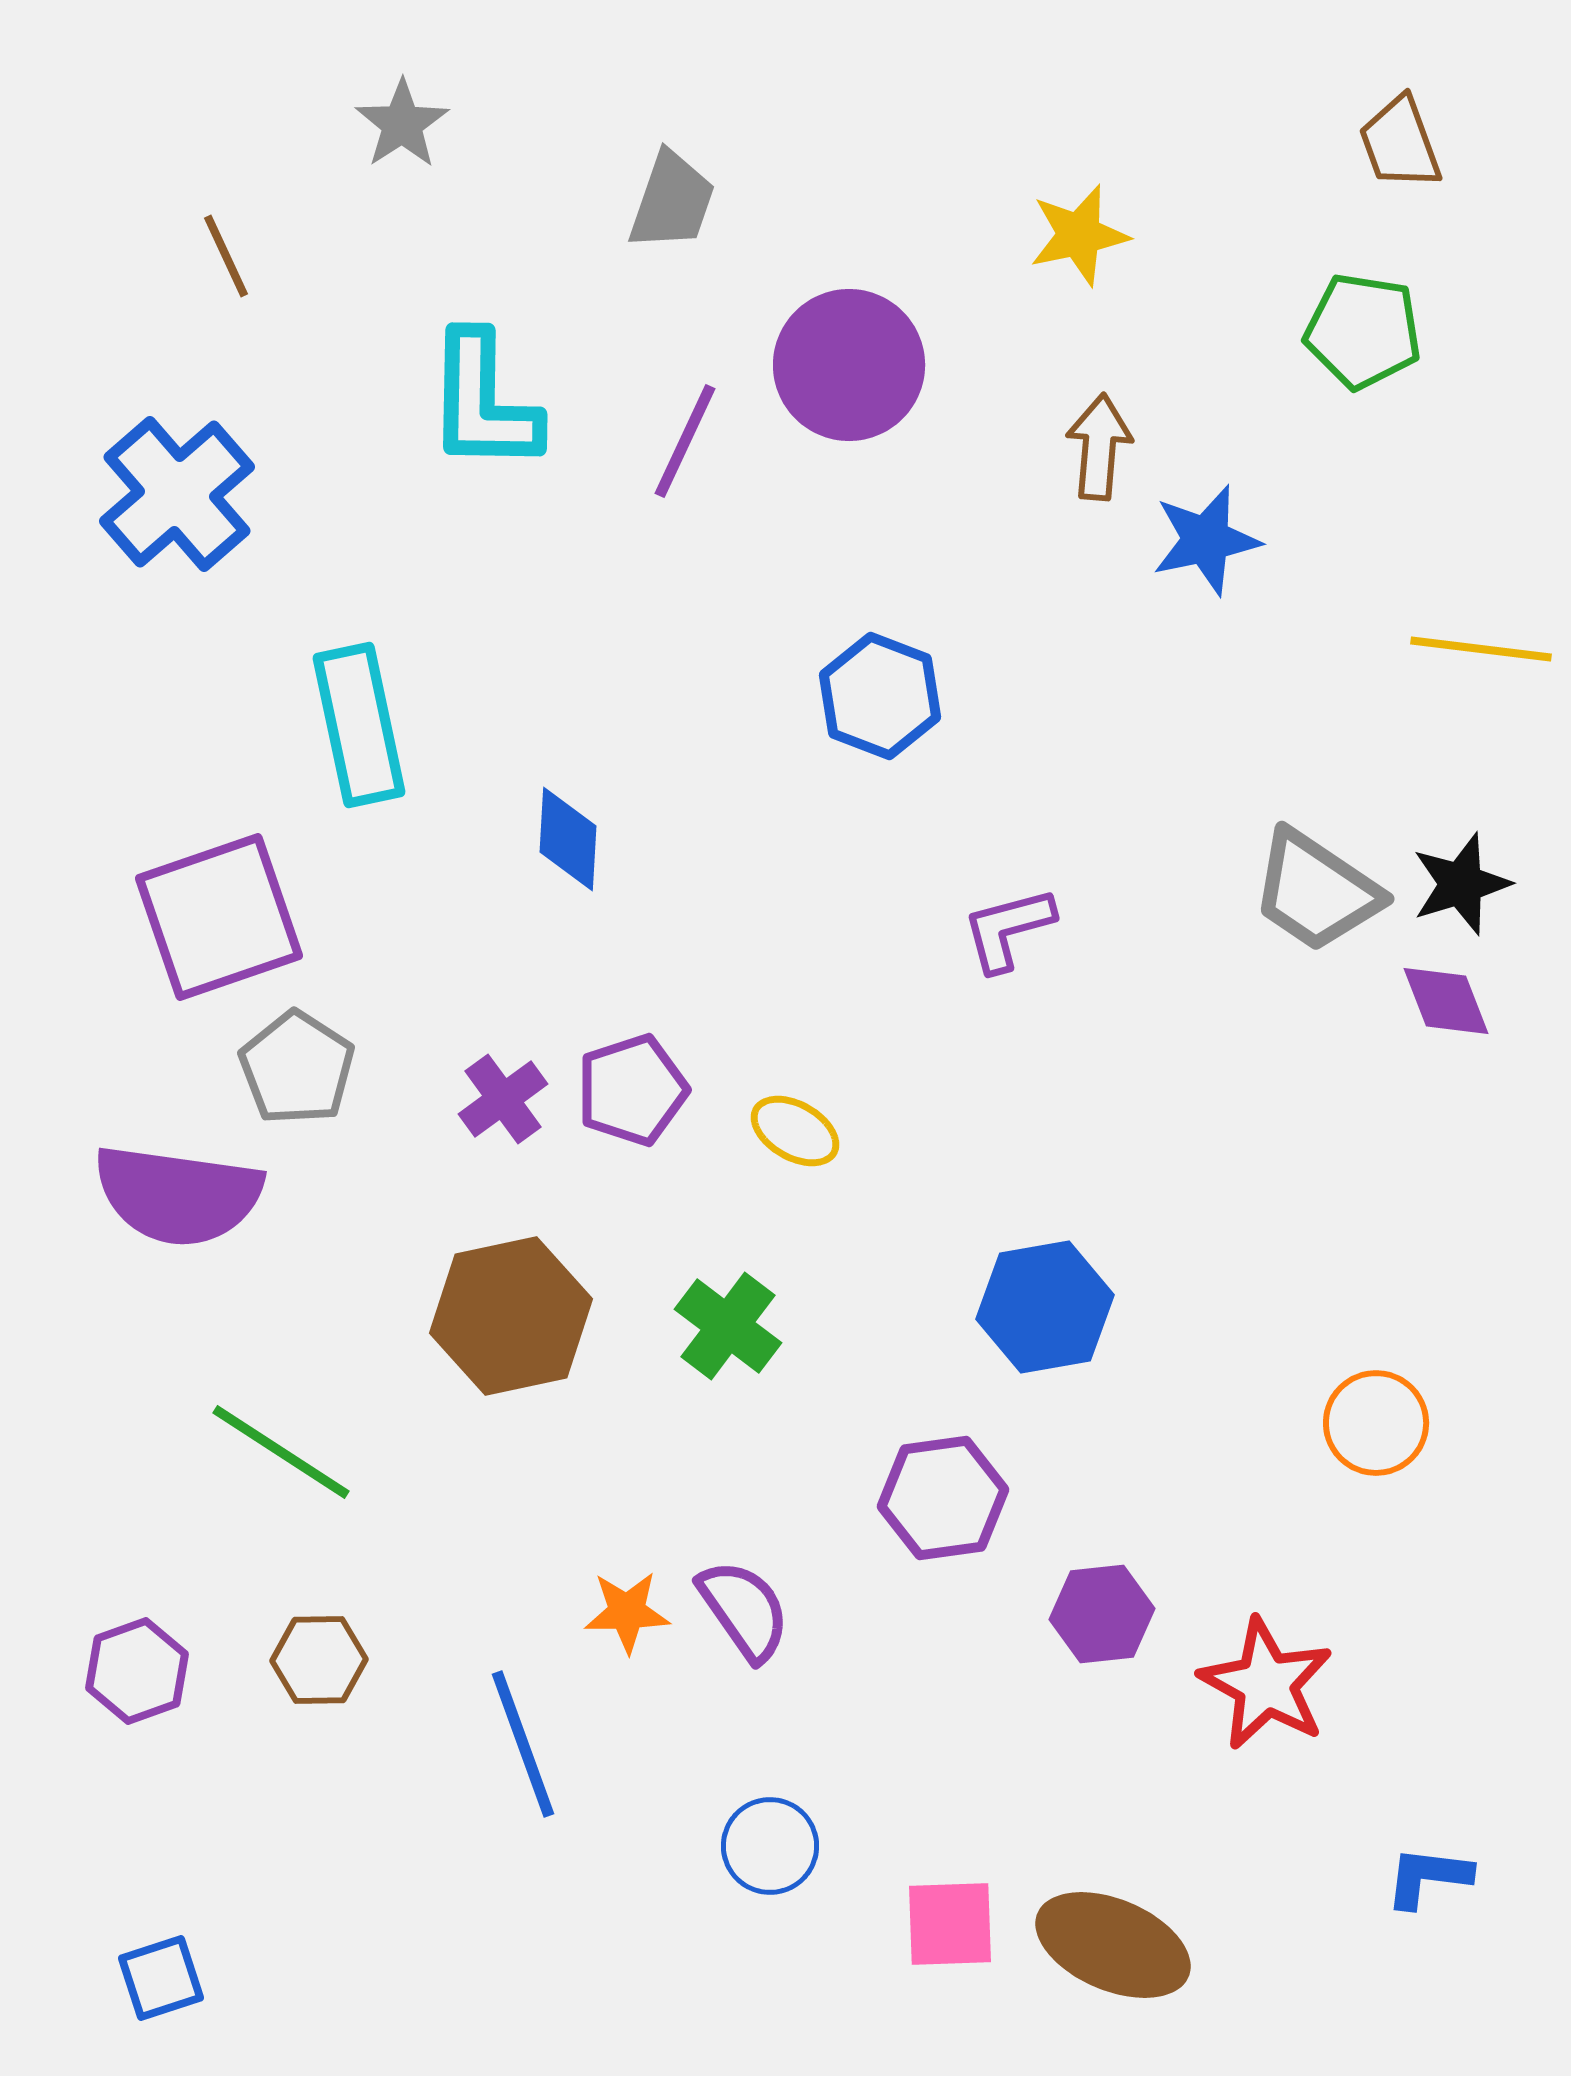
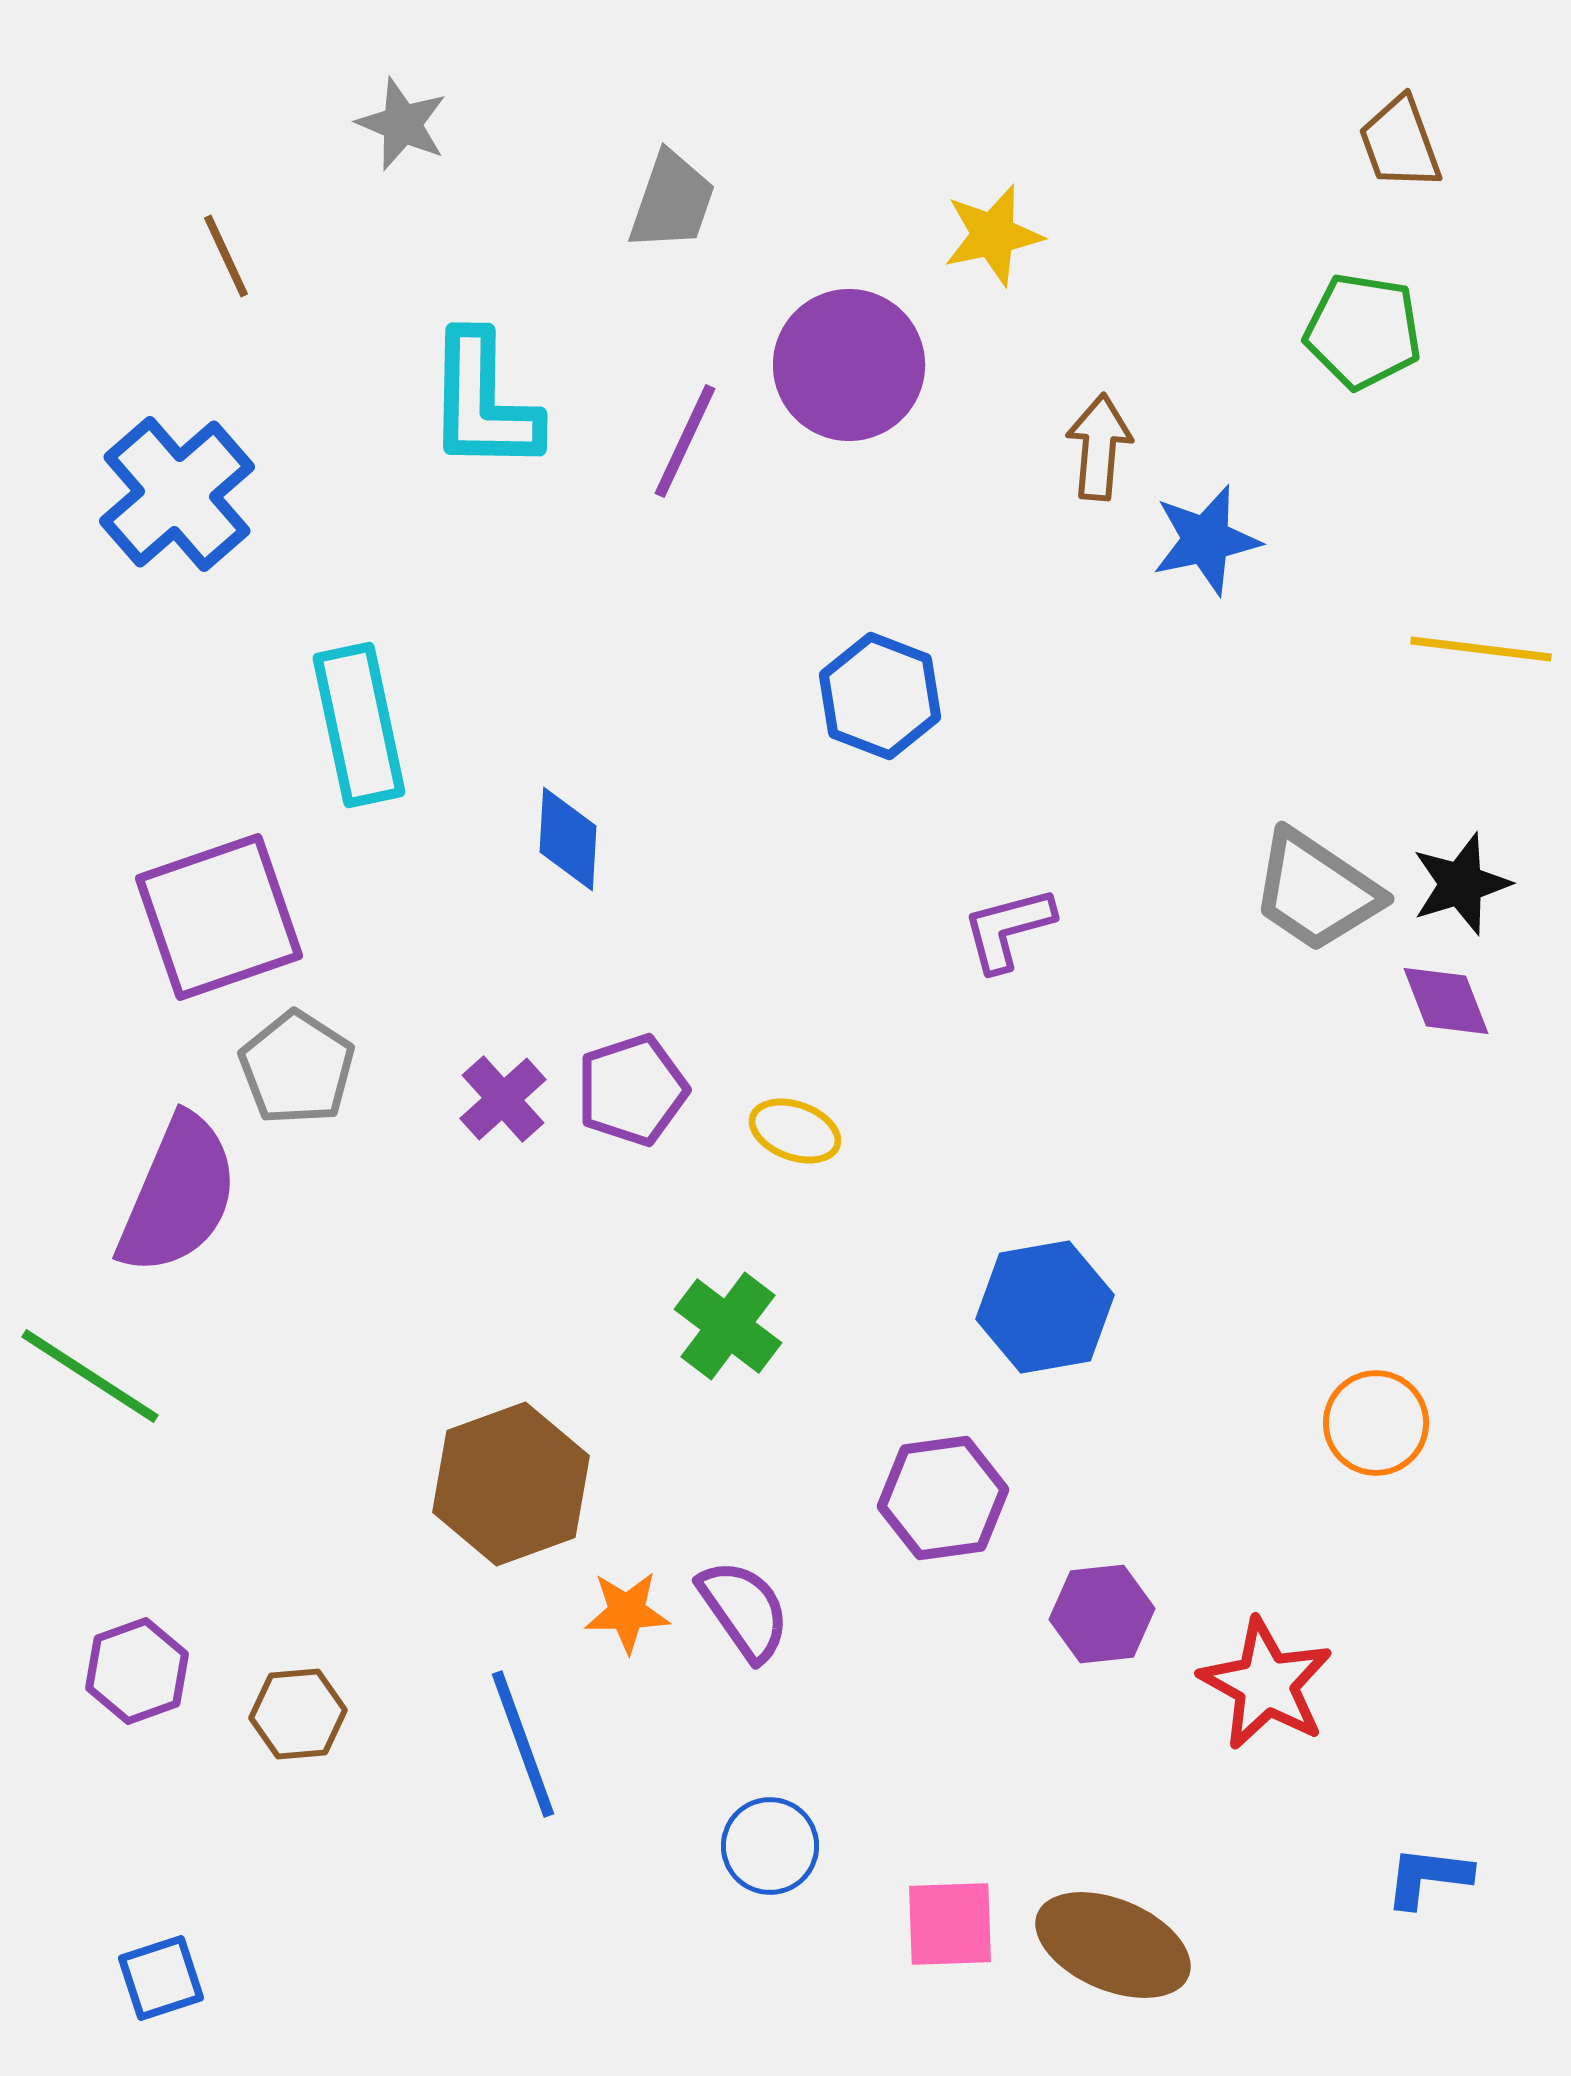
gray star at (402, 124): rotated 16 degrees counterclockwise
yellow star at (1079, 235): moved 86 px left
purple cross at (503, 1099): rotated 6 degrees counterclockwise
yellow ellipse at (795, 1131): rotated 10 degrees counterclockwise
purple semicircle at (178, 1195): rotated 75 degrees counterclockwise
brown hexagon at (511, 1316): moved 168 px down; rotated 8 degrees counterclockwise
green line at (281, 1452): moved 191 px left, 76 px up
brown hexagon at (319, 1660): moved 21 px left, 54 px down; rotated 4 degrees counterclockwise
